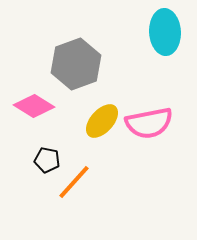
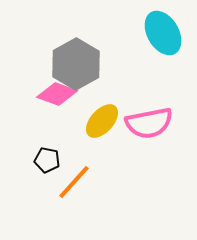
cyan ellipse: moved 2 px left, 1 px down; rotated 27 degrees counterclockwise
gray hexagon: rotated 9 degrees counterclockwise
pink diamond: moved 23 px right, 12 px up; rotated 12 degrees counterclockwise
